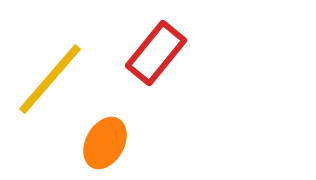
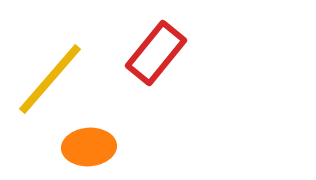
orange ellipse: moved 16 px left, 4 px down; rotated 57 degrees clockwise
